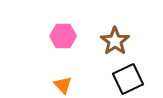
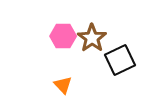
brown star: moved 23 px left, 3 px up
black square: moved 8 px left, 19 px up
